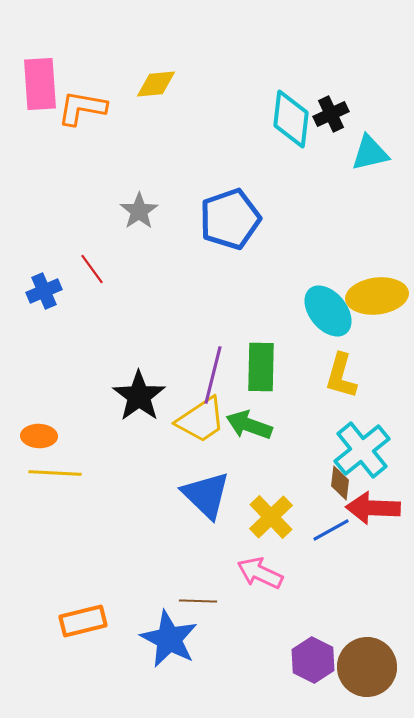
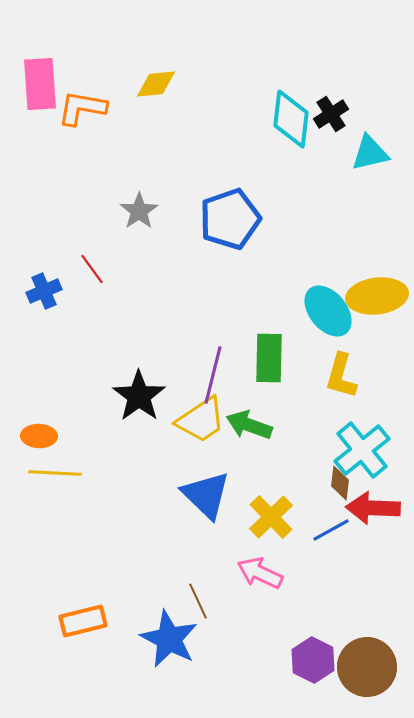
black cross: rotated 8 degrees counterclockwise
green rectangle: moved 8 px right, 9 px up
brown line: rotated 63 degrees clockwise
